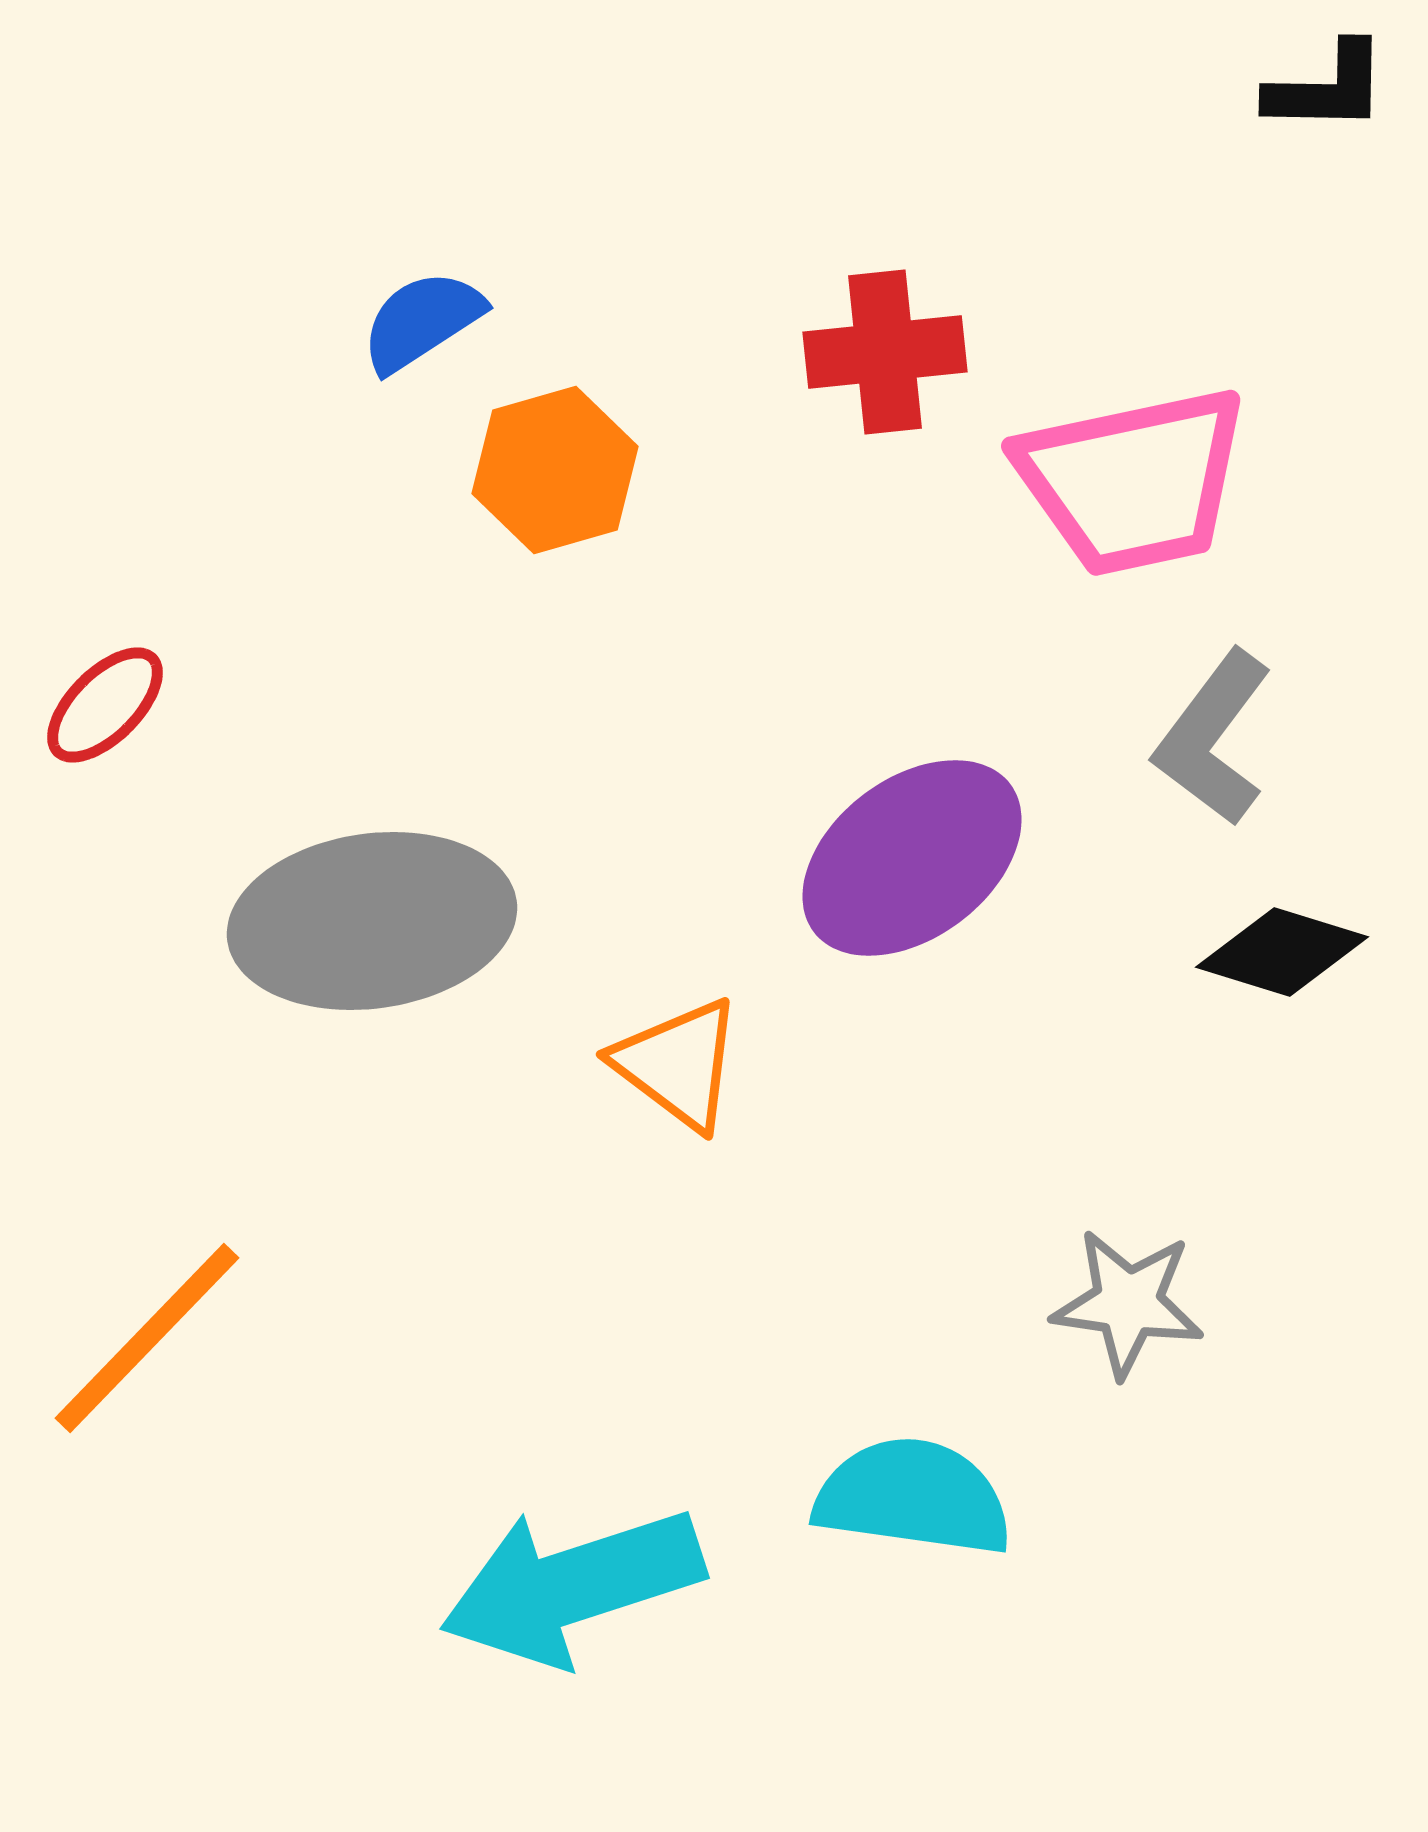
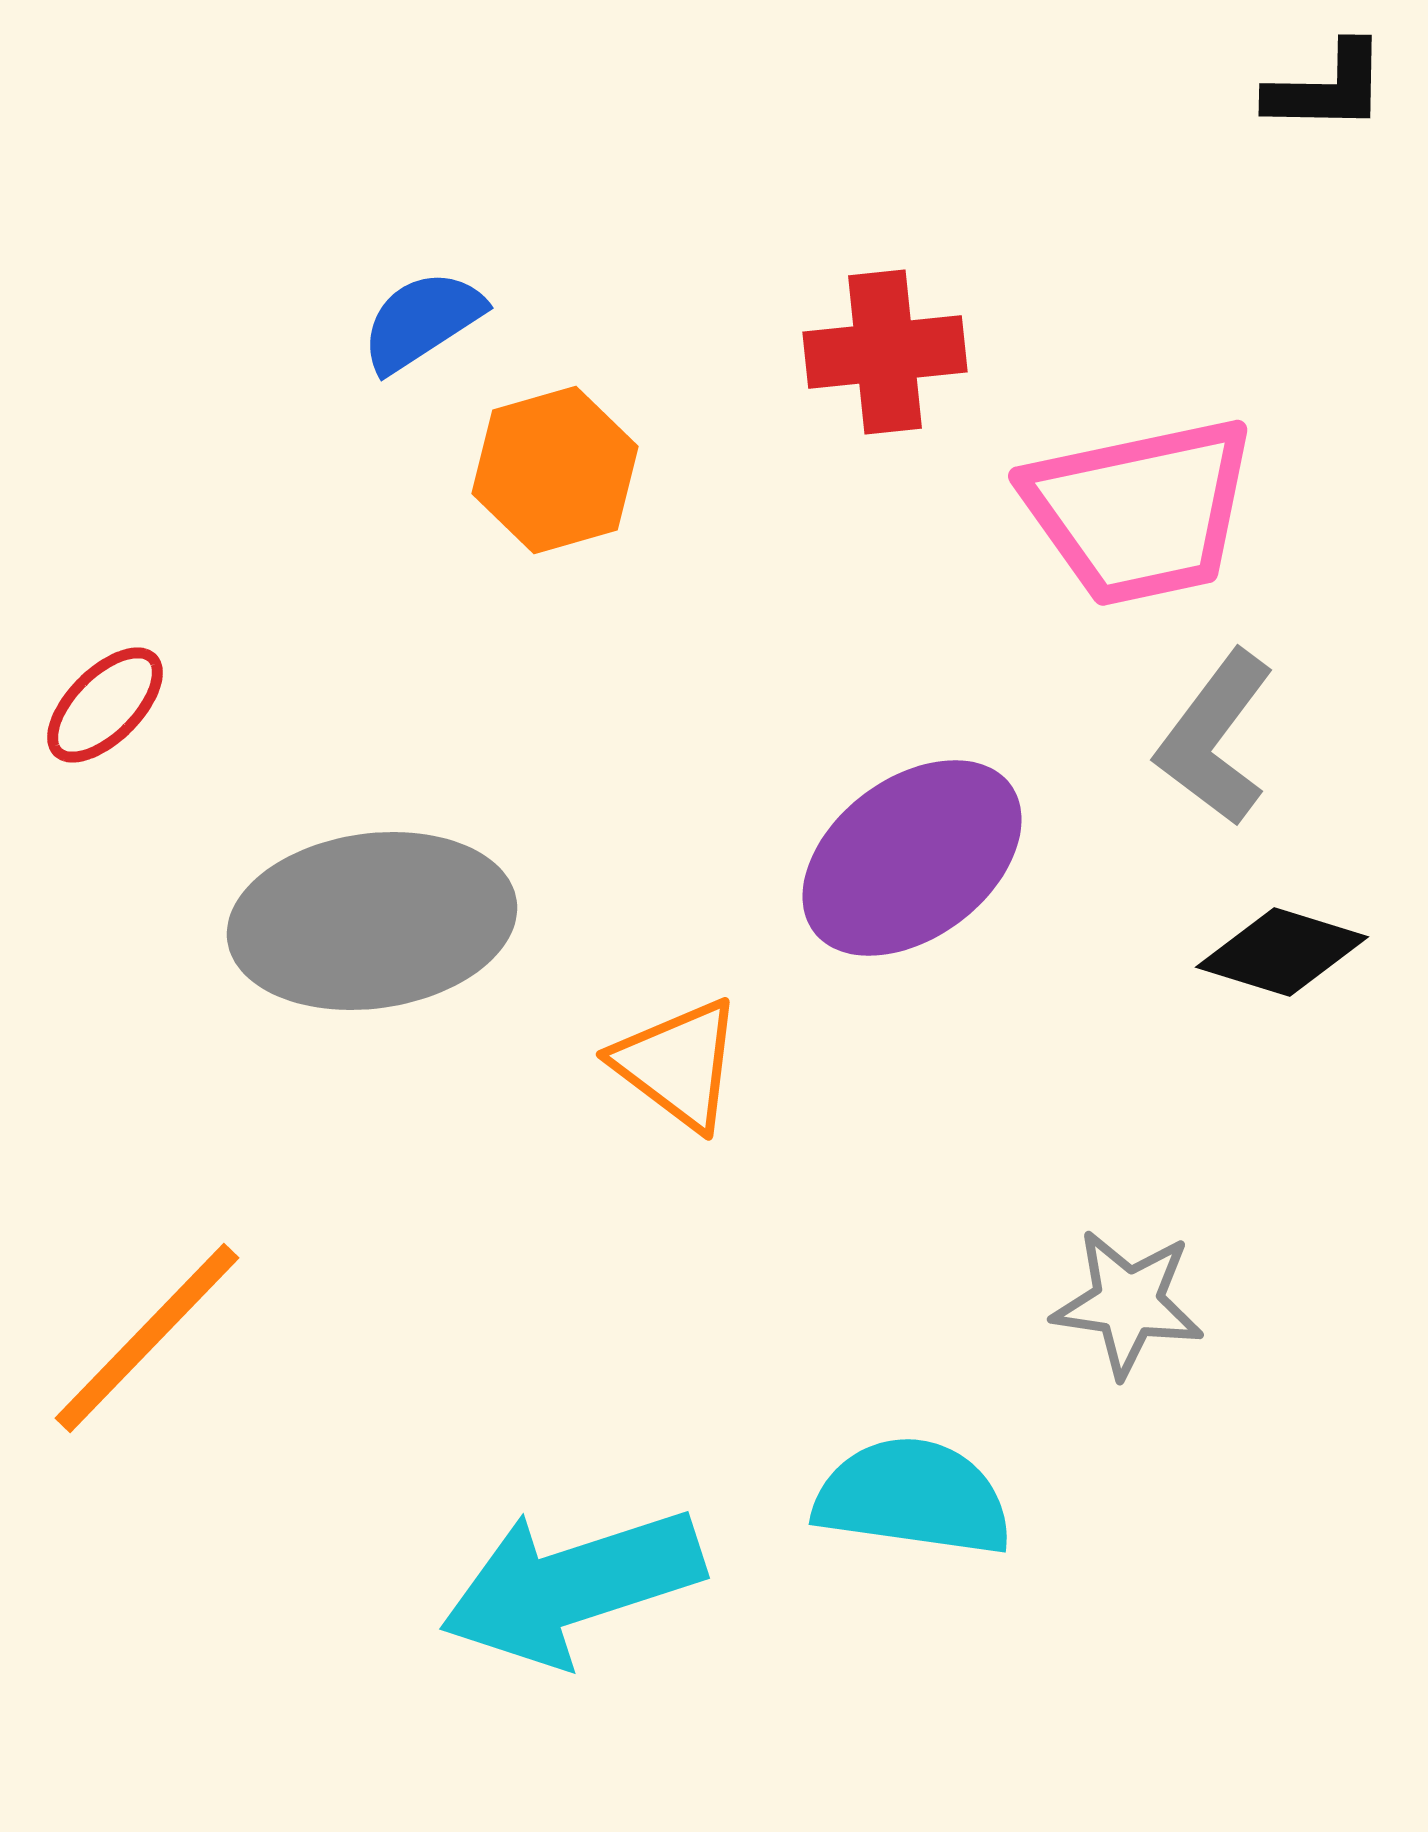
pink trapezoid: moved 7 px right, 30 px down
gray L-shape: moved 2 px right
